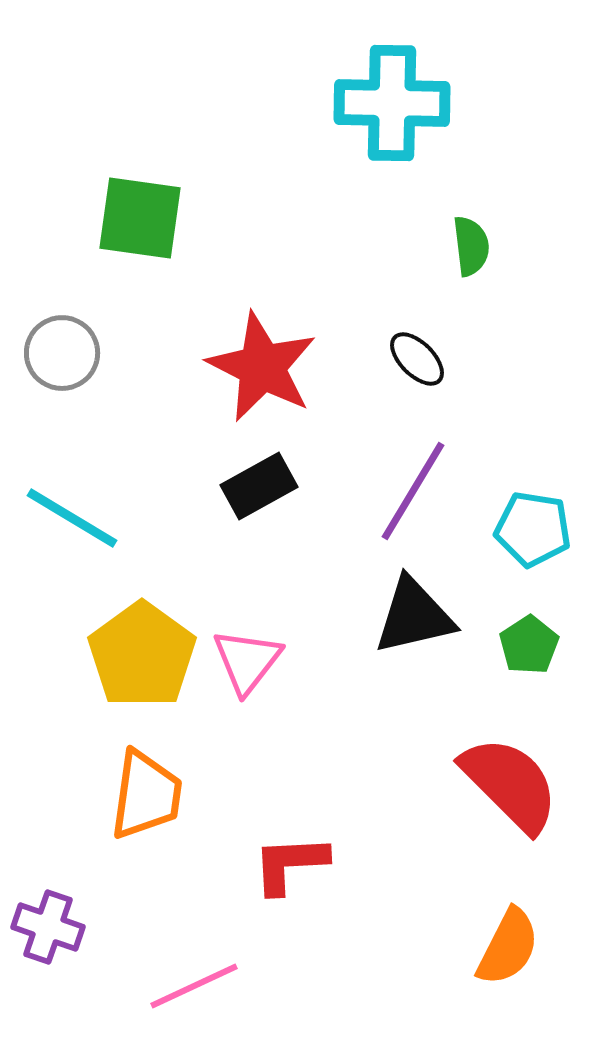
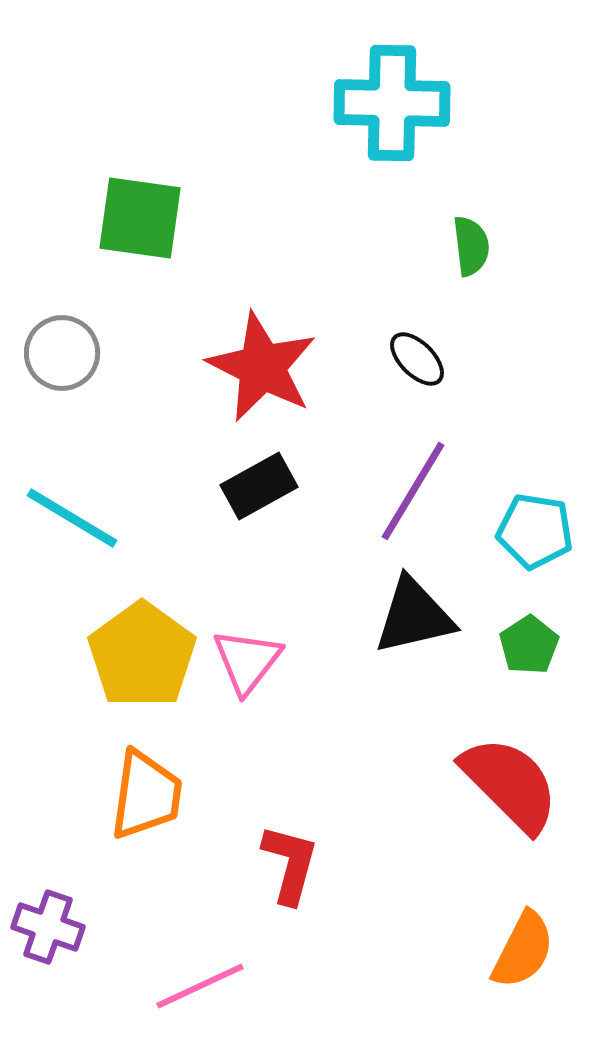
cyan pentagon: moved 2 px right, 2 px down
red L-shape: rotated 108 degrees clockwise
orange semicircle: moved 15 px right, 3 px down
pink line: moved 6 px right
